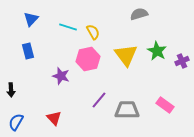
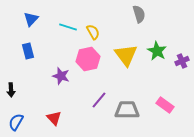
gray semicircle: rotated 90 degrees clockwise
